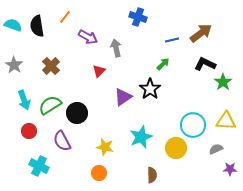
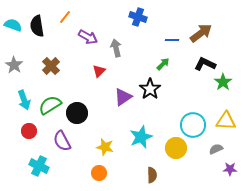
blue line: rotated 16 degrees clockwise
